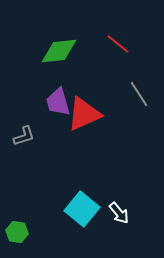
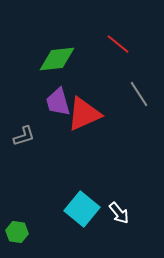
green diamond: moved 2 px left, 8 px down
